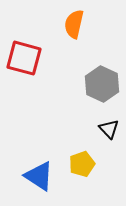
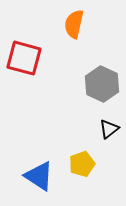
black triangle: rotated 35 degrees clockwise
